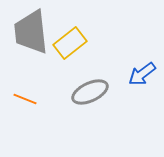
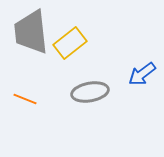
gray ellipse: rotated 15 degrees clockwise
